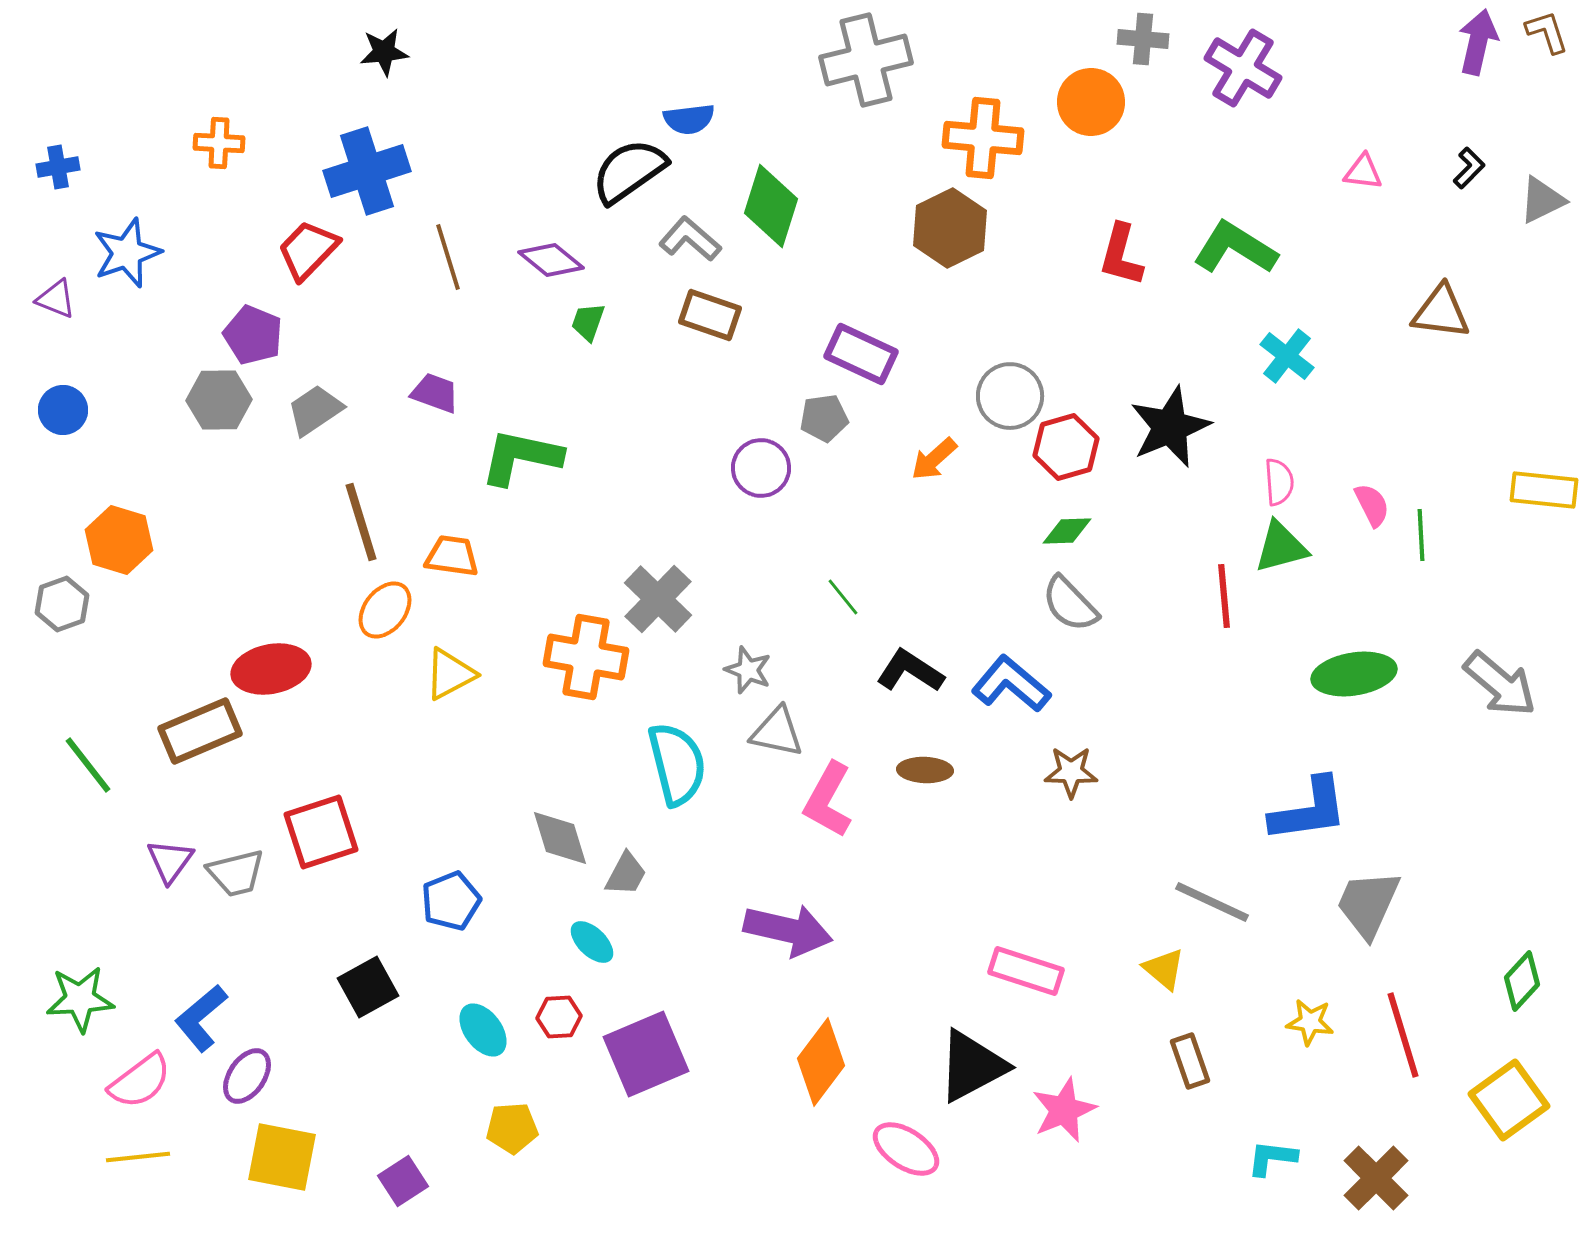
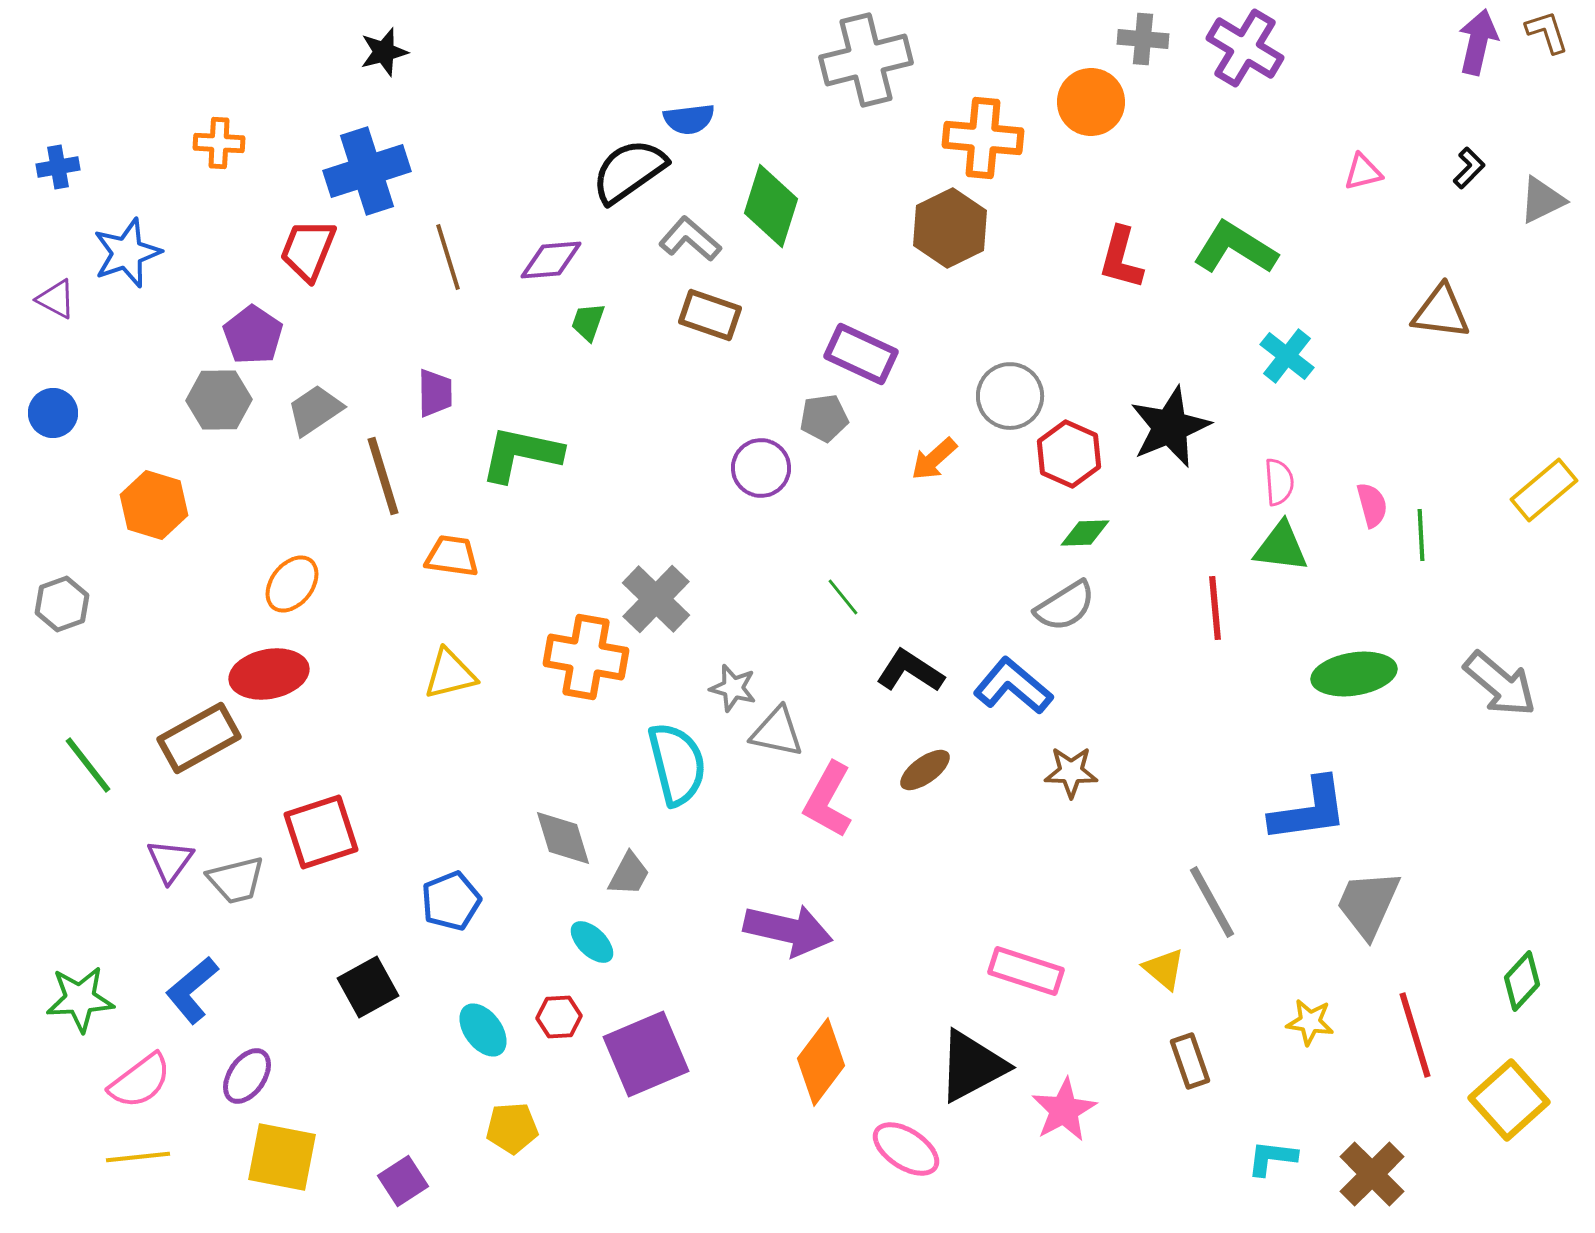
black star at (384, 52): rotated 9 degrees counterclockwise
purple cross at (1243, 68): moved 2 px right, 20 px up
pink triangle at (1363, 172): rotated 21 degrees counterclockwise
red trapezoid at (308, 250): rotated 22 degrees counterclockwise
red L-shape at (1121, 255): moved 3 px down
purple diamond at (551, 260): rotated 44 degrees counterclockwise
purple triangle at (56, 299): rotated 6 degrees clockwise
purple pentagon at (253, 335): rotated 12 degrees clockwise
purple trapezoid at (435, 393): rotated 69 degrees clockwise
blue circle at (63, 410): moved 10 px left, 3 px down
red hexagon at (1066, 447): moved 3 px right, 7 px down; rotated 20 degrees counterclockwise
green L-shape at (521, 457): moved 3 px up
yellow rectangle at (1544, 490): rotated 46 degrees counterclockwise
pink semicircle at (1372, 505): rotated 12 degrees clockwise
brown line at (361, 522): moved 22 px right, 46 px up
green diamond at (1067, 531): moved 18 px right, 2 px down
orange hexagon at (119, 540): moved 35 px right, 35 px up
green triangle at (1281, 547): rotated 22 degrees clockwise
red line at (1224, 596): moved 9 px left, 12 px down
gray cross at (658, 599): moved 2 px left
gray semicircle at (1070, 604): moved 5 px left, 2 px down; rotated 78 degrees counterclockwise
orange ellipse at (385, 610): moved 93 px left, 26 px up
red ellipse at (271, 669): moved 2 px left, 5 px down
gray star at (748, 670): moved 15 px left, 18 px down; rotated 6 degrees counterclockwise
yellow triangle at (450, 674): rotated 14 degrees clockwise
blue L-shape at (1011, 684): moved 2 px right, 2 px down
brown rectangle at (200, 731): moved 1 px left, 7 px down; rotated 6 degrees counterclockwise
brown ellipse at (925, 770): rotated 38 degrees counterclockwise
gray diamond at (560, 838): moved 3 px right
gray trapezoid at (236, 873): moved 7 px down
gray trapezoid at (626, 874): moved 3 px right
gray line at (1212, 902): rotated 36 degrees clockwise
blue L-shape at (201, 1018): moved 9 px left, 28 px up
red line at (1403, 1035): moved 12 px right
yellow square at (1509, 1100): rotated 6 degrees counterclockwise
pink star at (1064, 1110): rotated 6 degrees counterclockwise
brown cross at (1376, 1178): moved 4 px left, 4 px up
